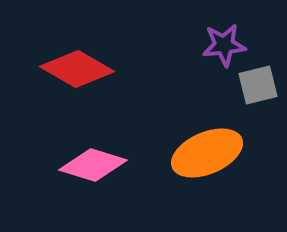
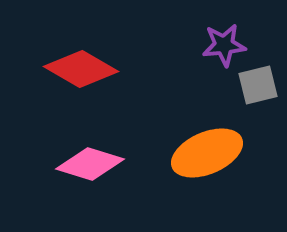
red diamond: moved 4 px right
pink diamond: moved 3 px left, 1 px up
